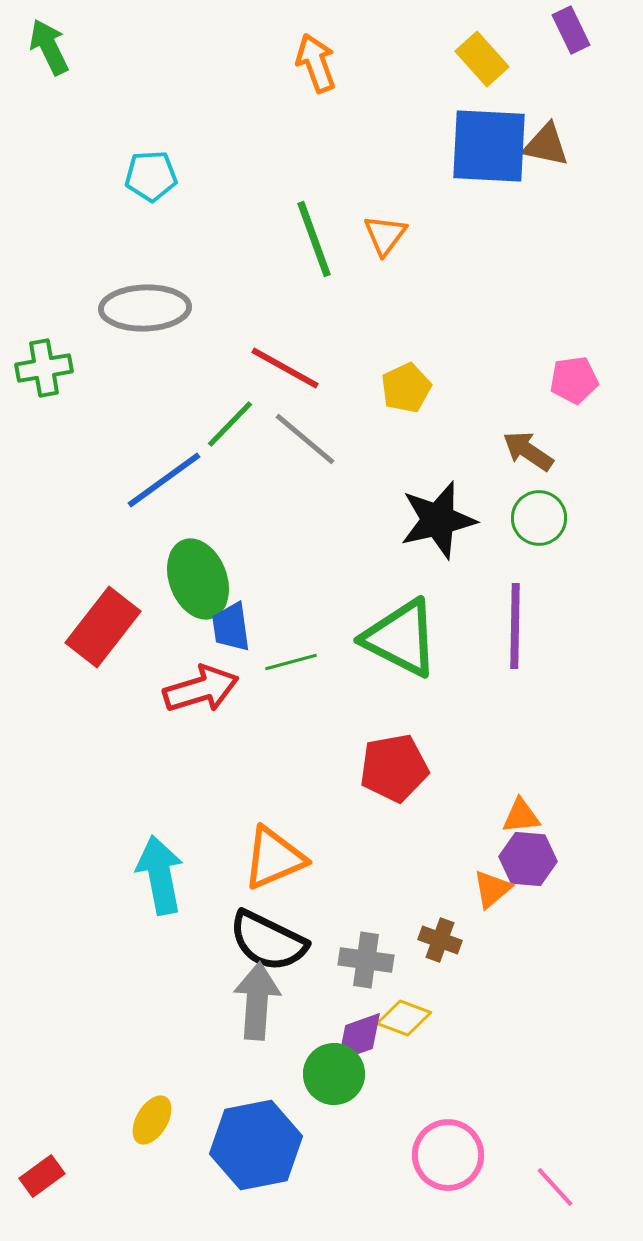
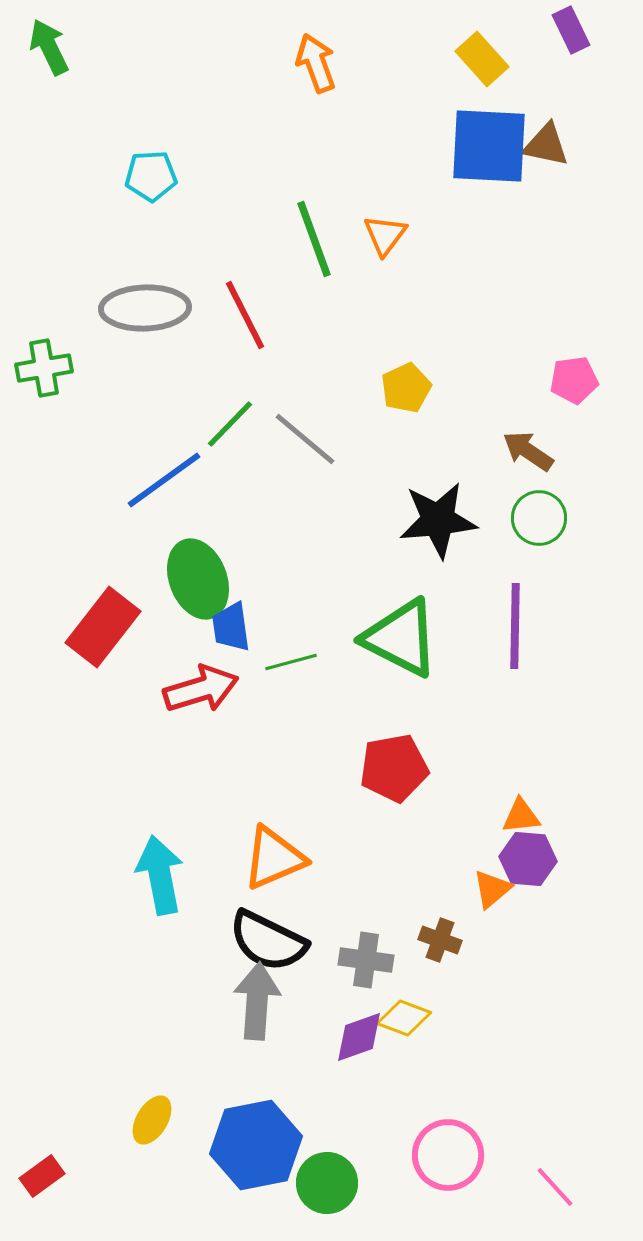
red line at (285, 368): moved 40 px left, 53 px up; rotated 34 degrees clockwise
black star at (438, 520): rotated 8 degrees clockwise
green circle at (334, 1074): moved 7 px left, 109 px down
